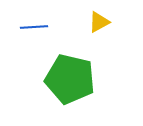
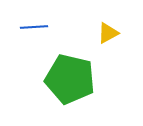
yellow triangle: moved 9 px right, 11 px down
